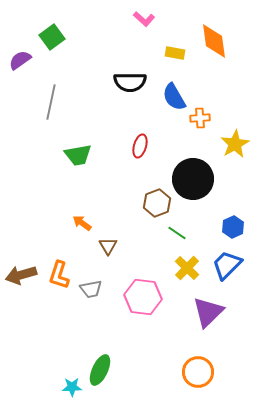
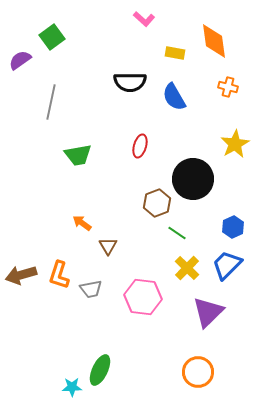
orange cross: moved 28 px right, 31 px up; rotated 18 degrees clockwise
